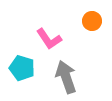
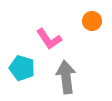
gray arrow: rotated 12 degrees clockwise
